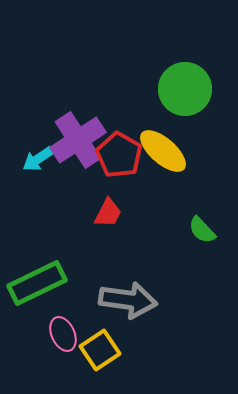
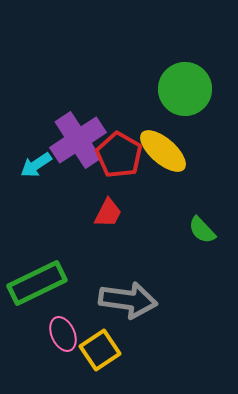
cyan arrow: moved 2 px left, 6 px down
